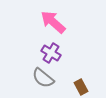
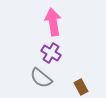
pink arrow: rotated 40 degrees clockwise
gray semicircle: moved 2 px left
